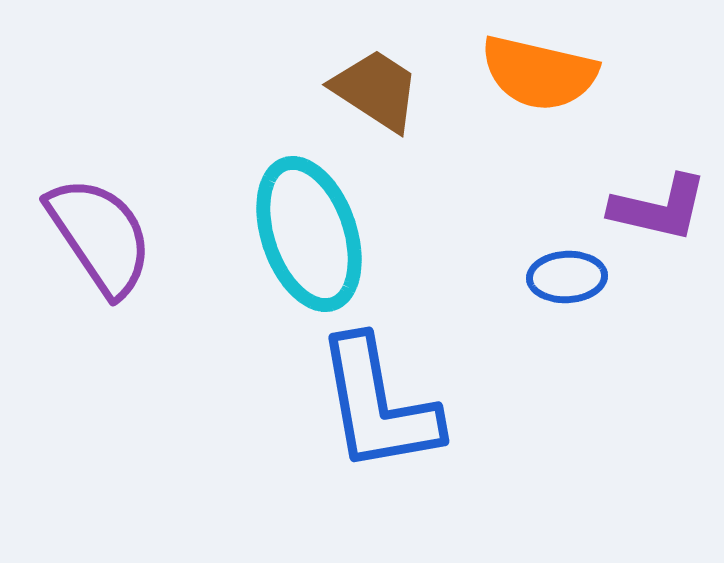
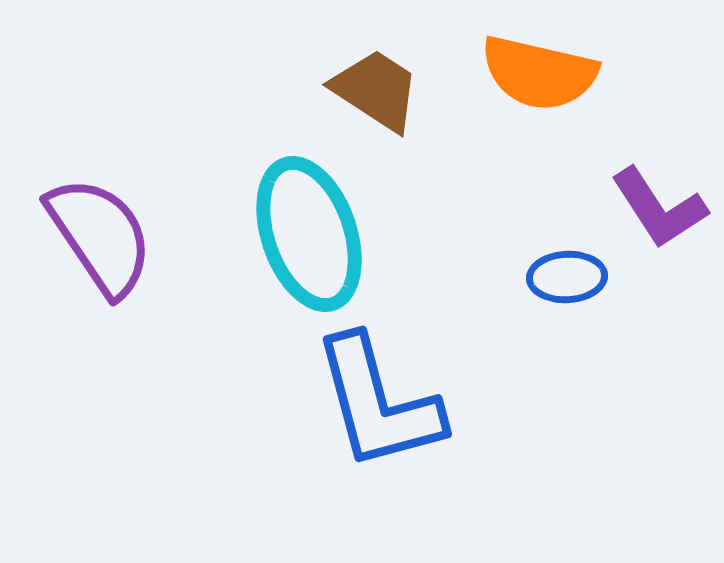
purple L-shape: rotated 44 degrees clockwise
blue L-shape: moved 2 px up; rotated 5 degrees counterclockwise
